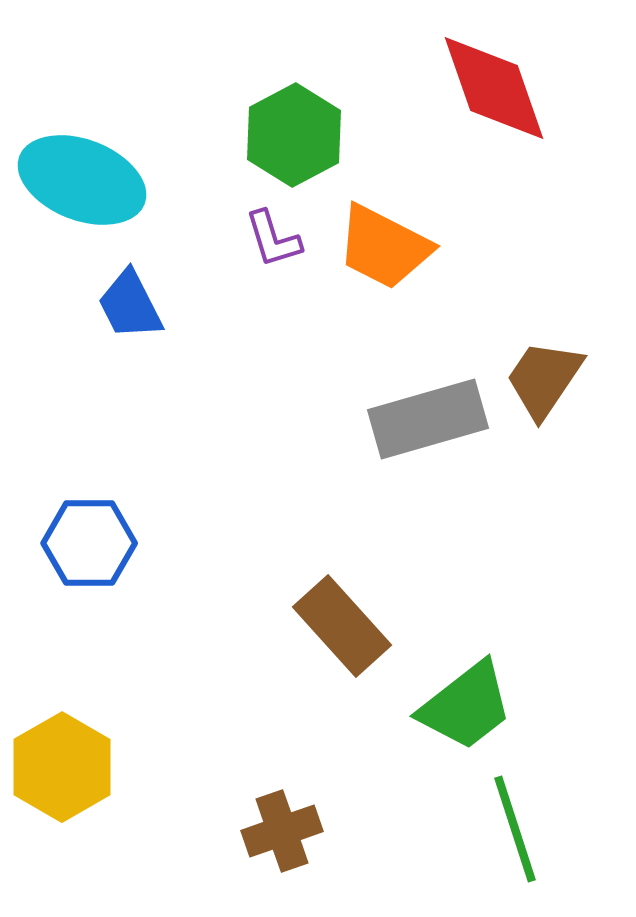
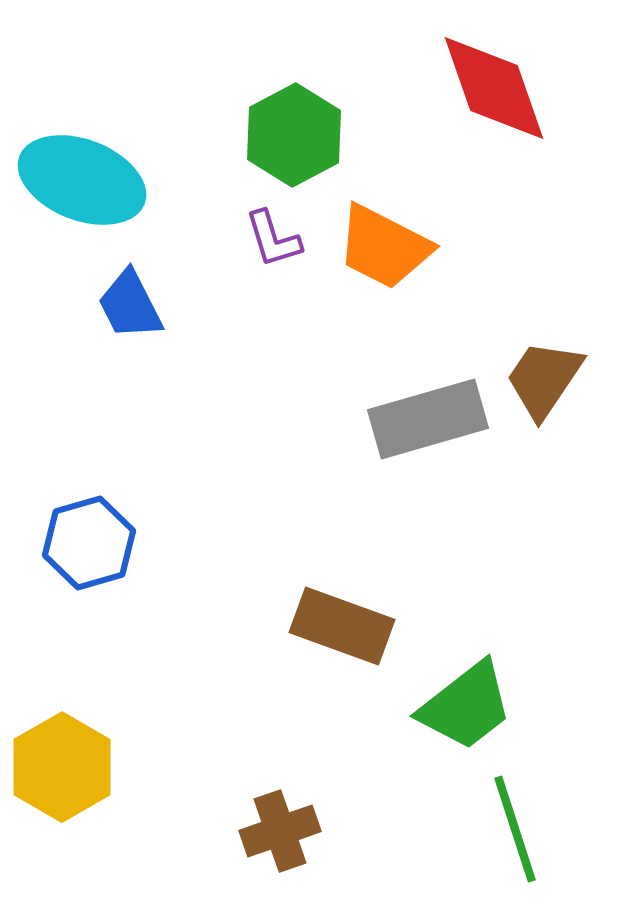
blue hexagon: rotated 16 degrees counterclockwise
brown rectangle: rotated 28 degrees counterclockwise
brown cross: moved 2 px left
